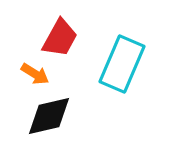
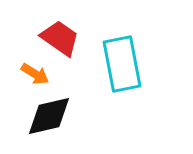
red trapezoid: rotated 84 degrees counterclockwise
cyan rectangle: rotated 34 degrees counterclockwise
